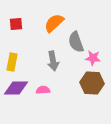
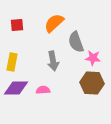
red square: moved 1 px right, 1 px down
